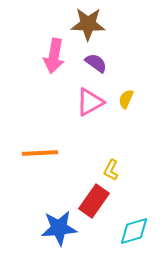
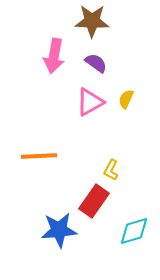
brown star: moved 4 px right, 3 px up
orange line: moved 1 px left, 3 px down
blue star: moved 2 px down
